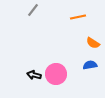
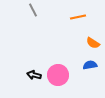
gray line: rotated 64 degrees counterclockwise
pink circle: moved 2 px right, 1 px down
